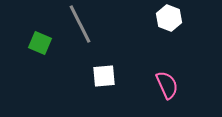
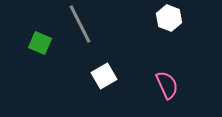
white square: rotated 25 degrees counterclockwise
